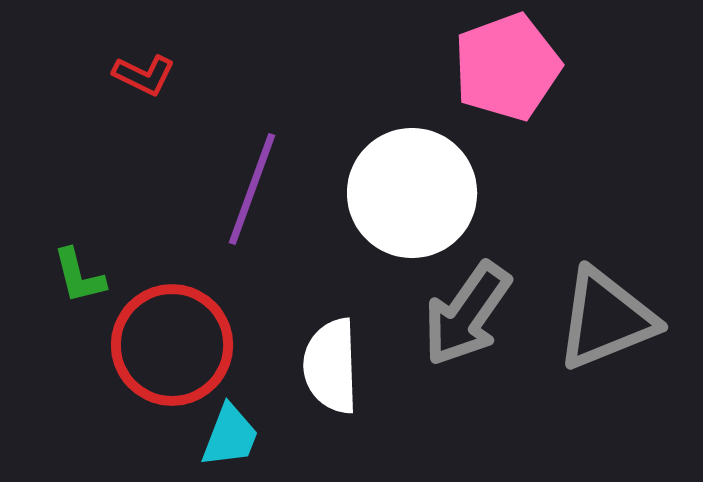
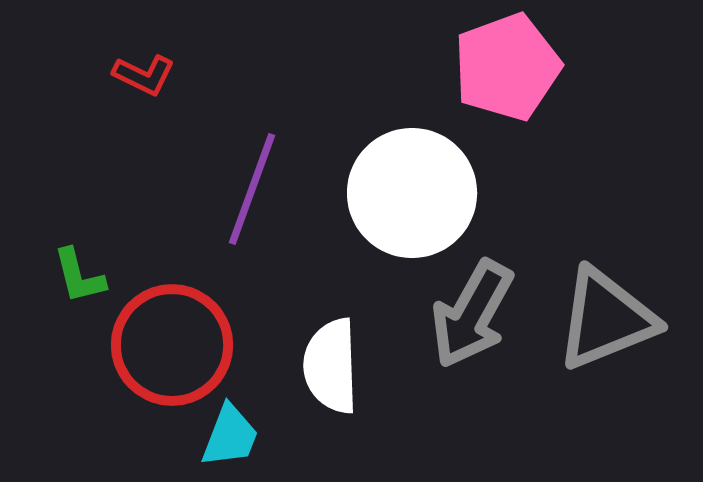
gray arrow: moved 5 px right; rotated 6 degrees counterclockwise
